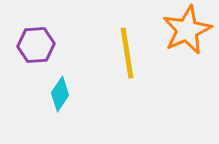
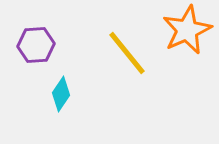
yellow line: rotated 30 degrees counterclockwise
cyan diamond: moved 1 px right
